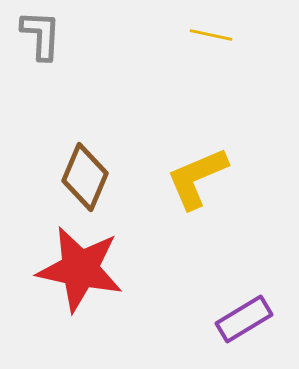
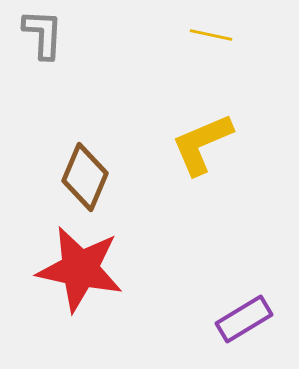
gray L-shape: moved 2 px right, 1 px up
yellow L-shape: moved 5 px right, 34 px up
